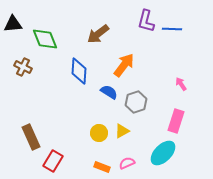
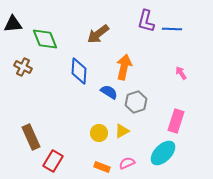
orange arrow: moved 2 px down; rotated 25 degrees counterclockwise
pink arrow: moved 11 px up
